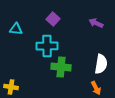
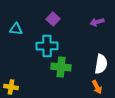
purple arrow: moved 1 px right, 1 px up; rotated 40 degrees counterclockwise
orange arrow: moved 1 px right, 1 px up
